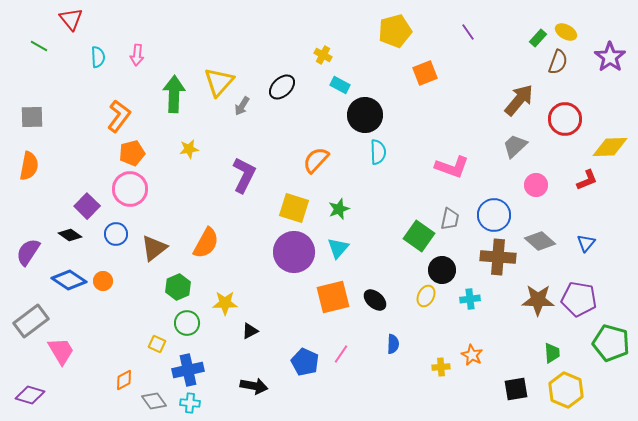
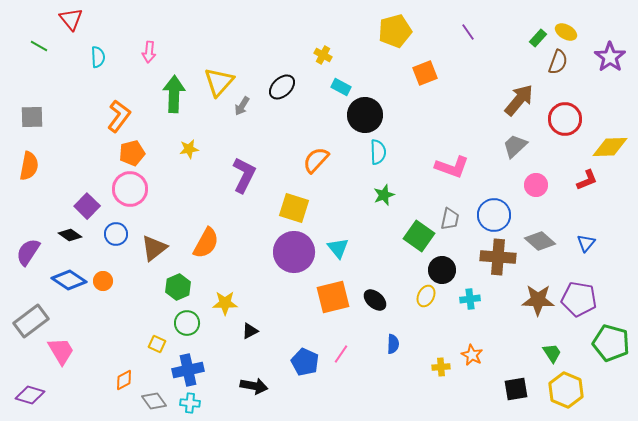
pink arrow at (137, 55): moved 12 px right, 3 px up
cyan rectangle at (340, 85): moved 1 px right, 2 px down
green star at (339, 209): moved 45 px right, 14 px up
cyan triangle at (338, 248): rotated 20 degrees counterclockwise
green trapezoid at (552, 353): rotated 30 degrees counterclockwise
